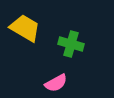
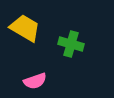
pink semicircle: moved 21 px left, 2 px up; rotated 10 degrees clockwise
